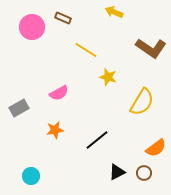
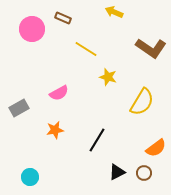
pink circle: moved 2 px down
yellow line: moved 1 px up
black line: rotated 20 degrees counterclockwise
cyan circle: moved 1 px left, 1 px down
